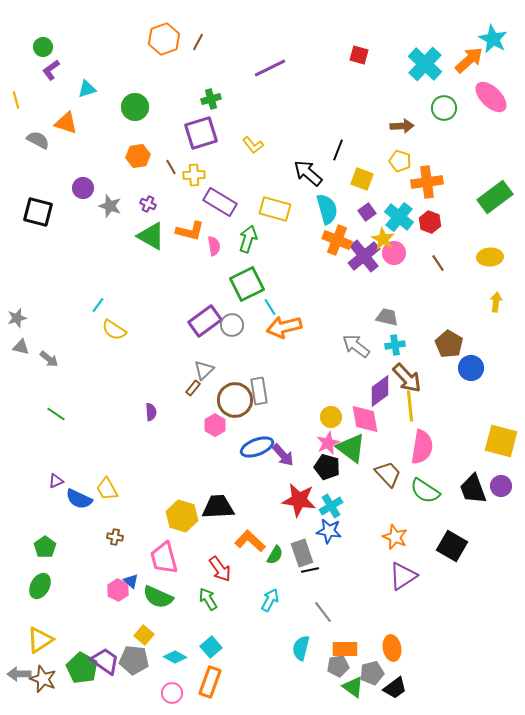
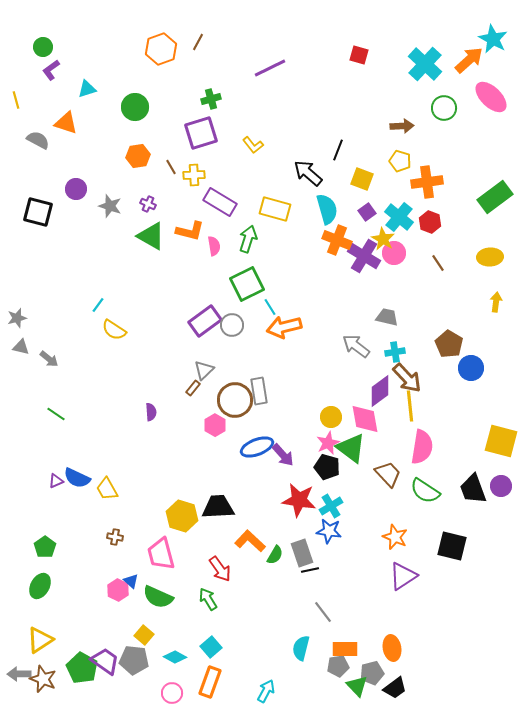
orange hexagon at (164, 39): moved 3 px left, 10 px down
purple circle at (83, 188): moved 7 px left, 1 px down
purple cross at (364, 256): rotated 20 degrees counterclockwise
cyan cross at (395, 345): moved 7 px down
blue semicircle at (79, 499): moved 2 px left, 21 px up
black square at (452, 546): rotated 16 degrees counterclockwise
pink trapezoid at (164, 558): moved 3 px left, 4 px up
cyan arrow at (270, 600): moved 4 px left, 91 px down
green triangle at (353, 687): moved 4 px right, 1 px up; rotated 10 degrees clockwise
